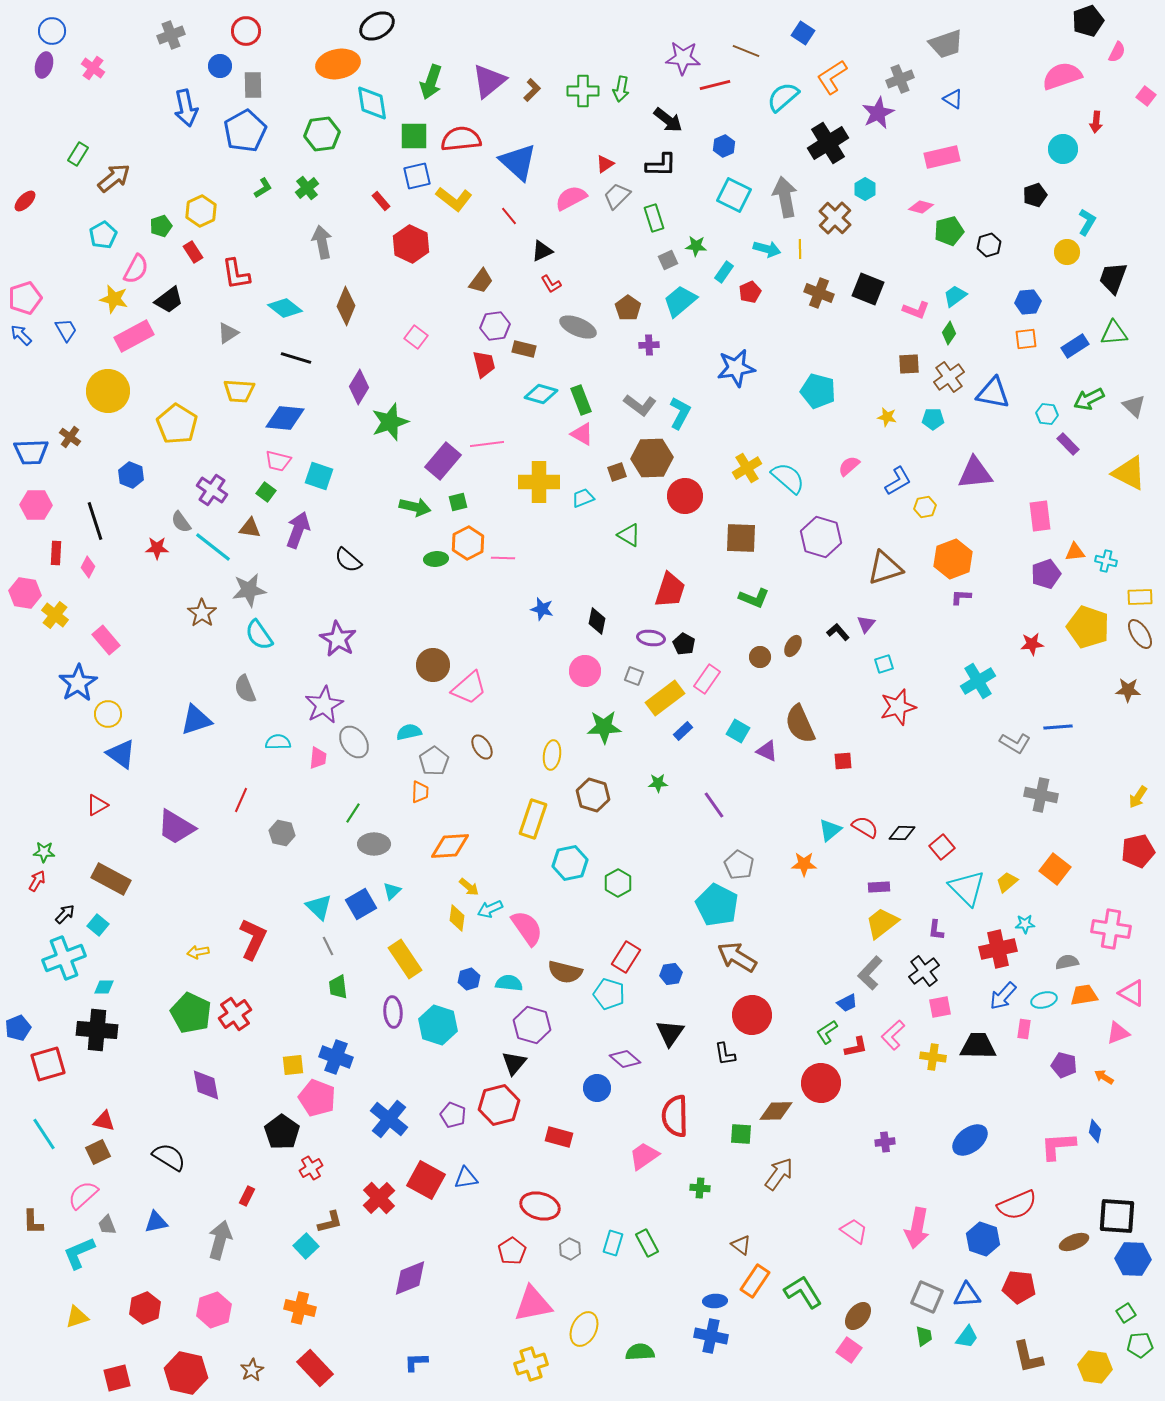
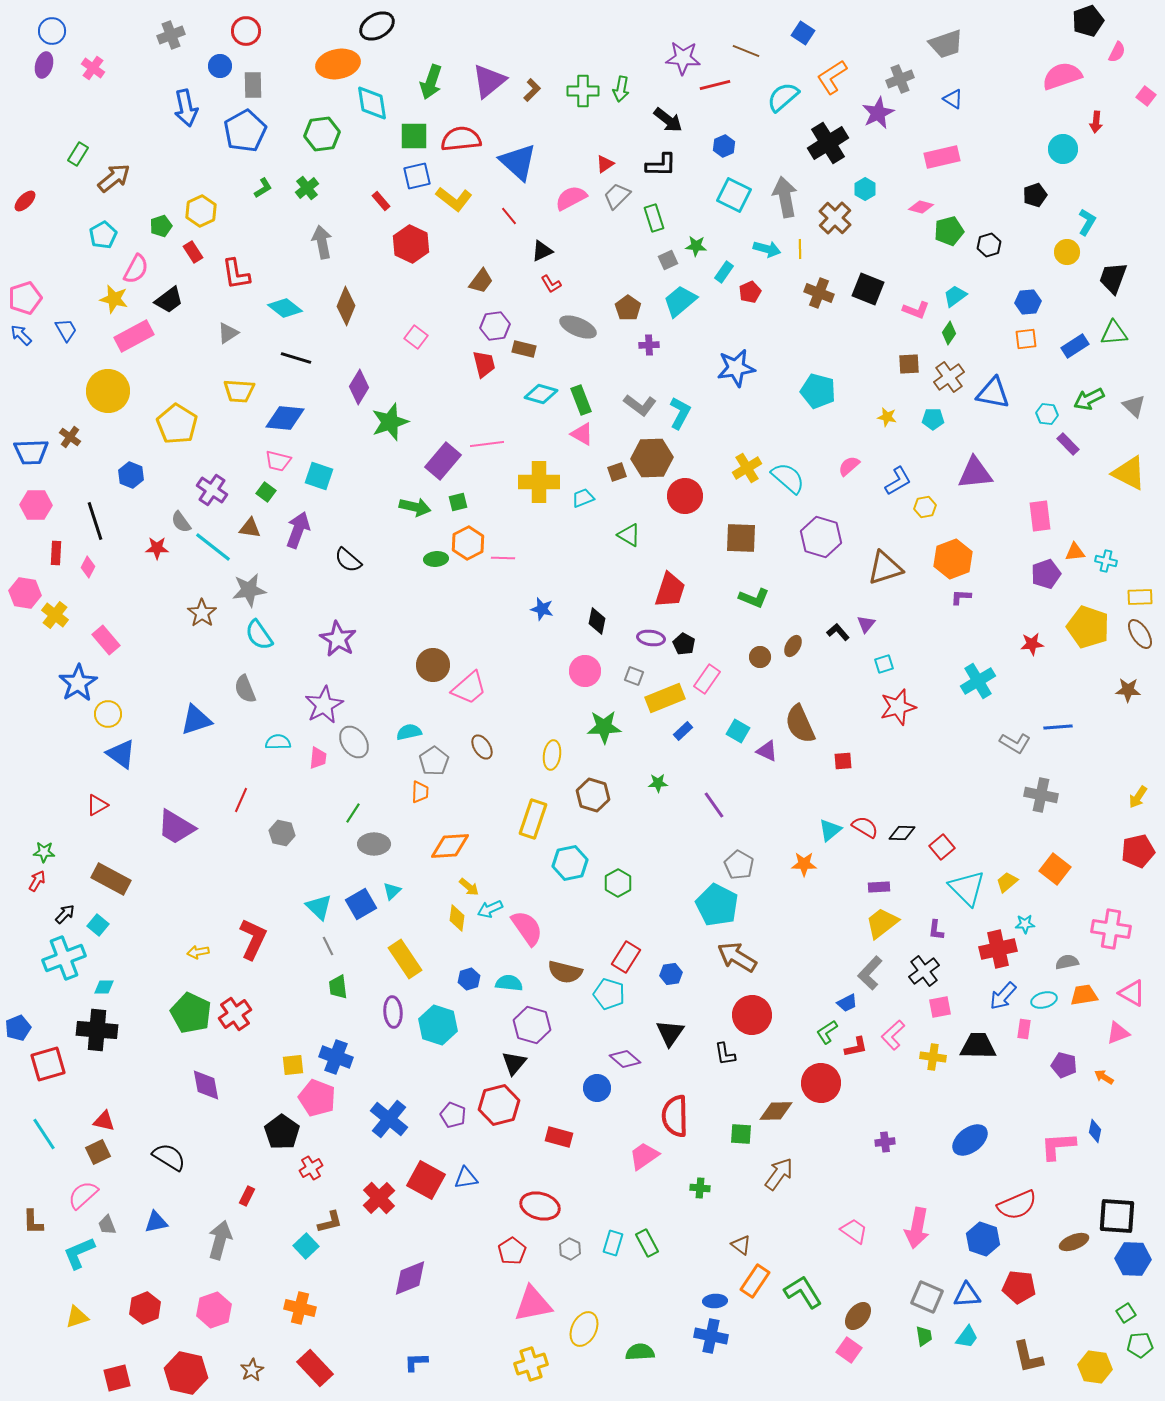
yellow rectangle at (665, 698): rotated 15 degrees clockwise
